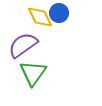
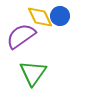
blue circle: moved 1 px right, 3 px down
purple semicircle: moved 2 px left, 9 px up
